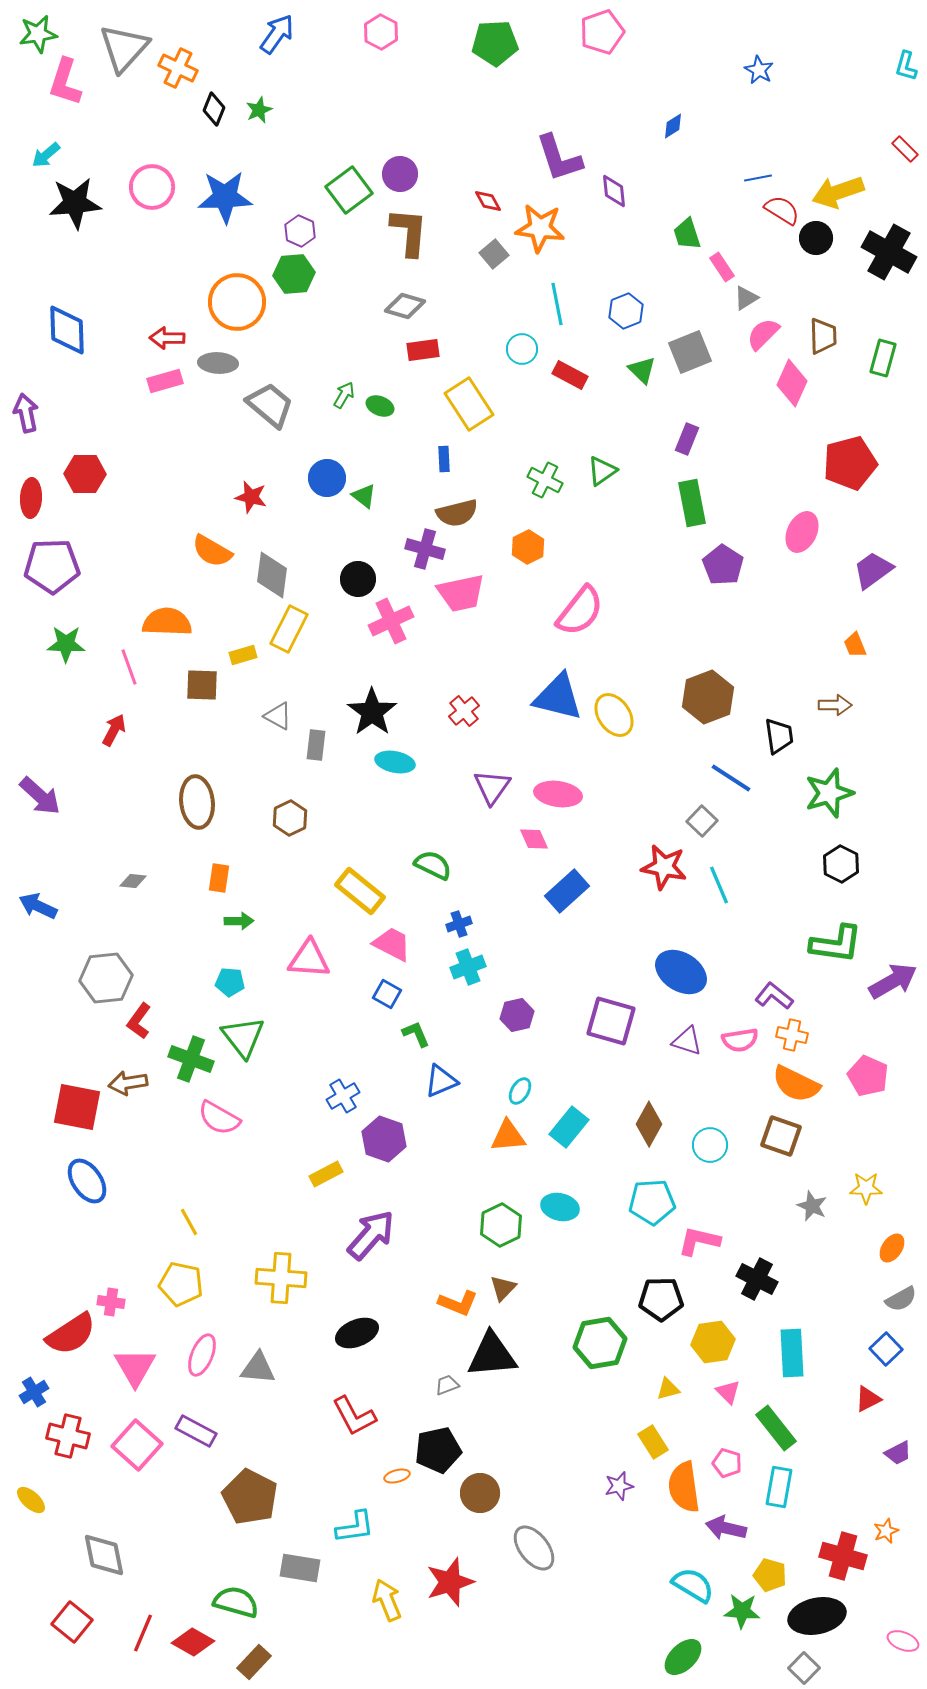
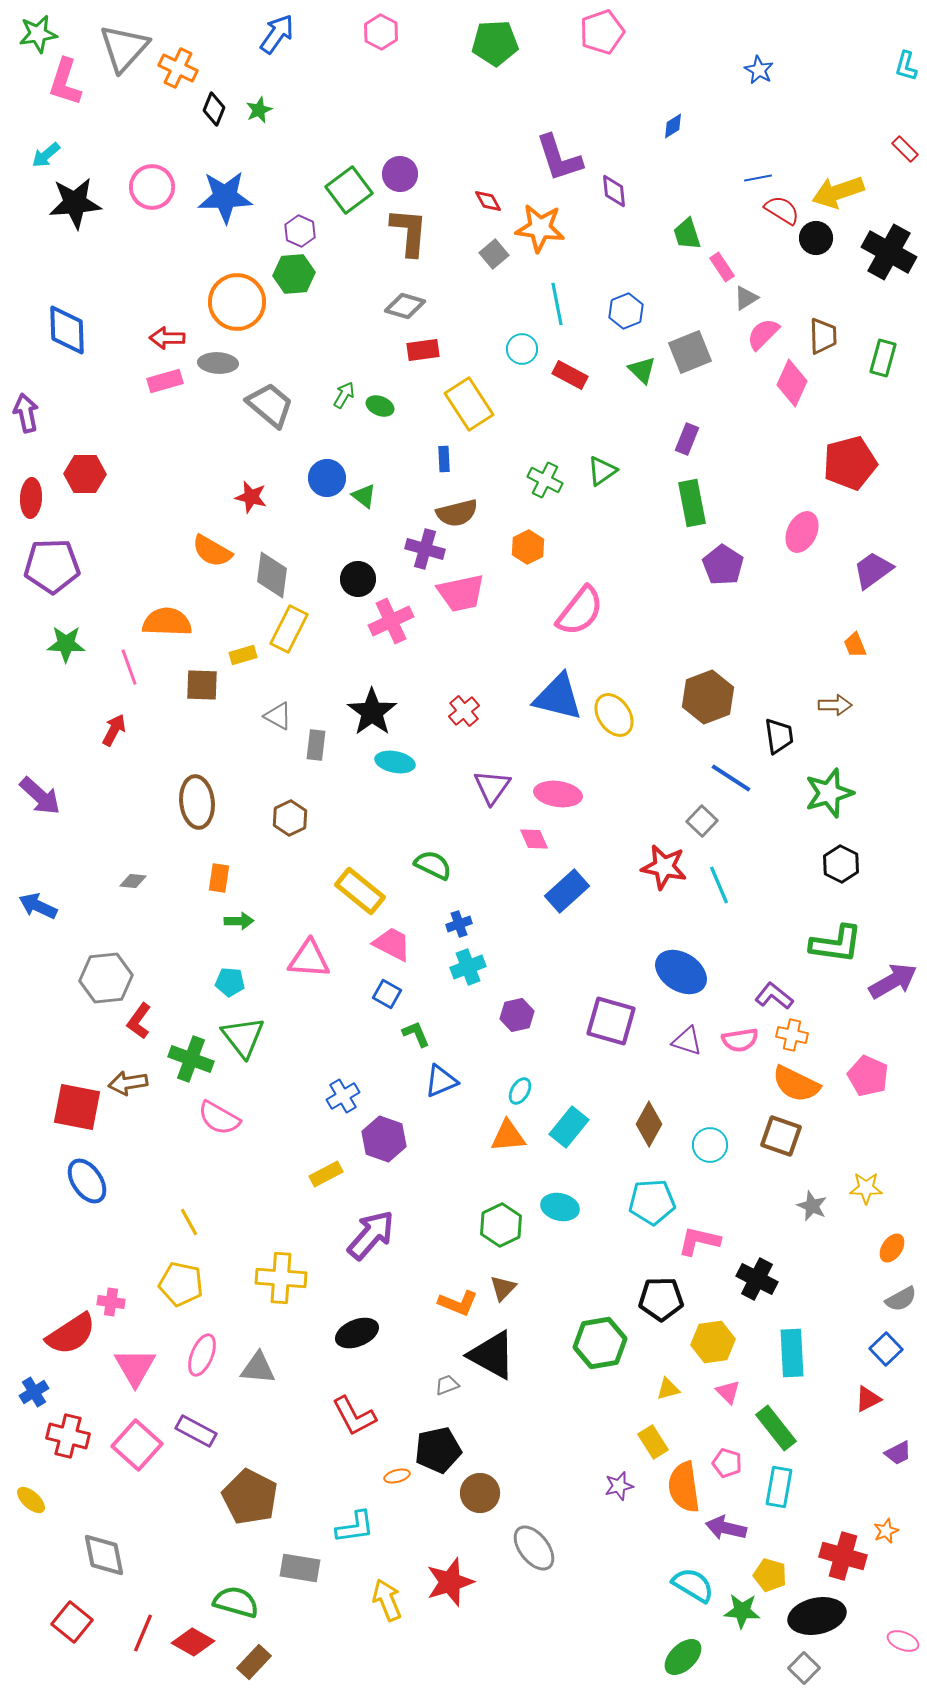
black triangle at (492, 1355): rotated 34 degrees clockwise
